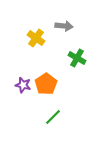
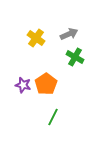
gray arrow: moved 5 px right, 8 px down; rotated 30 degrees counterclockwise
green cross: moved 2 px left, 1 px up
green line: rotated 18 degrees counterclockwise
